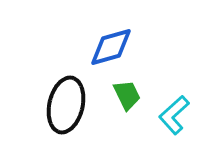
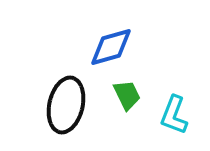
cyan L-shape: rotated 27 degrees counterclockwise
